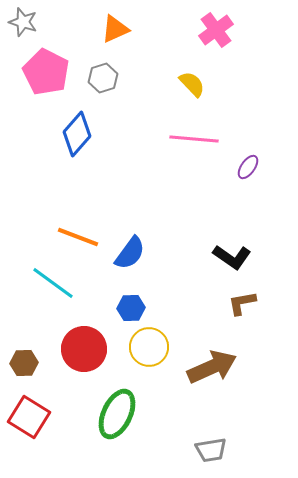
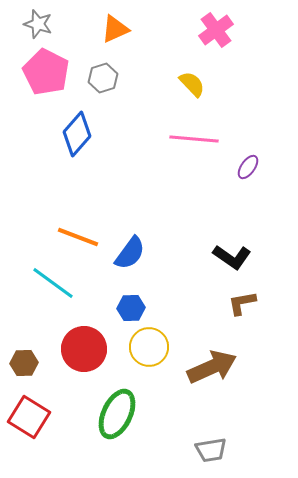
gray star: moved 15 px right, 2 px down
